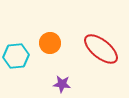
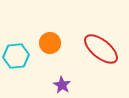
purple star: moved 1 px down; rotated 24 degrees clockwise
